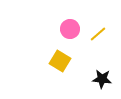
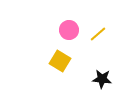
pink circle: moved 1 px left, 1 px down
